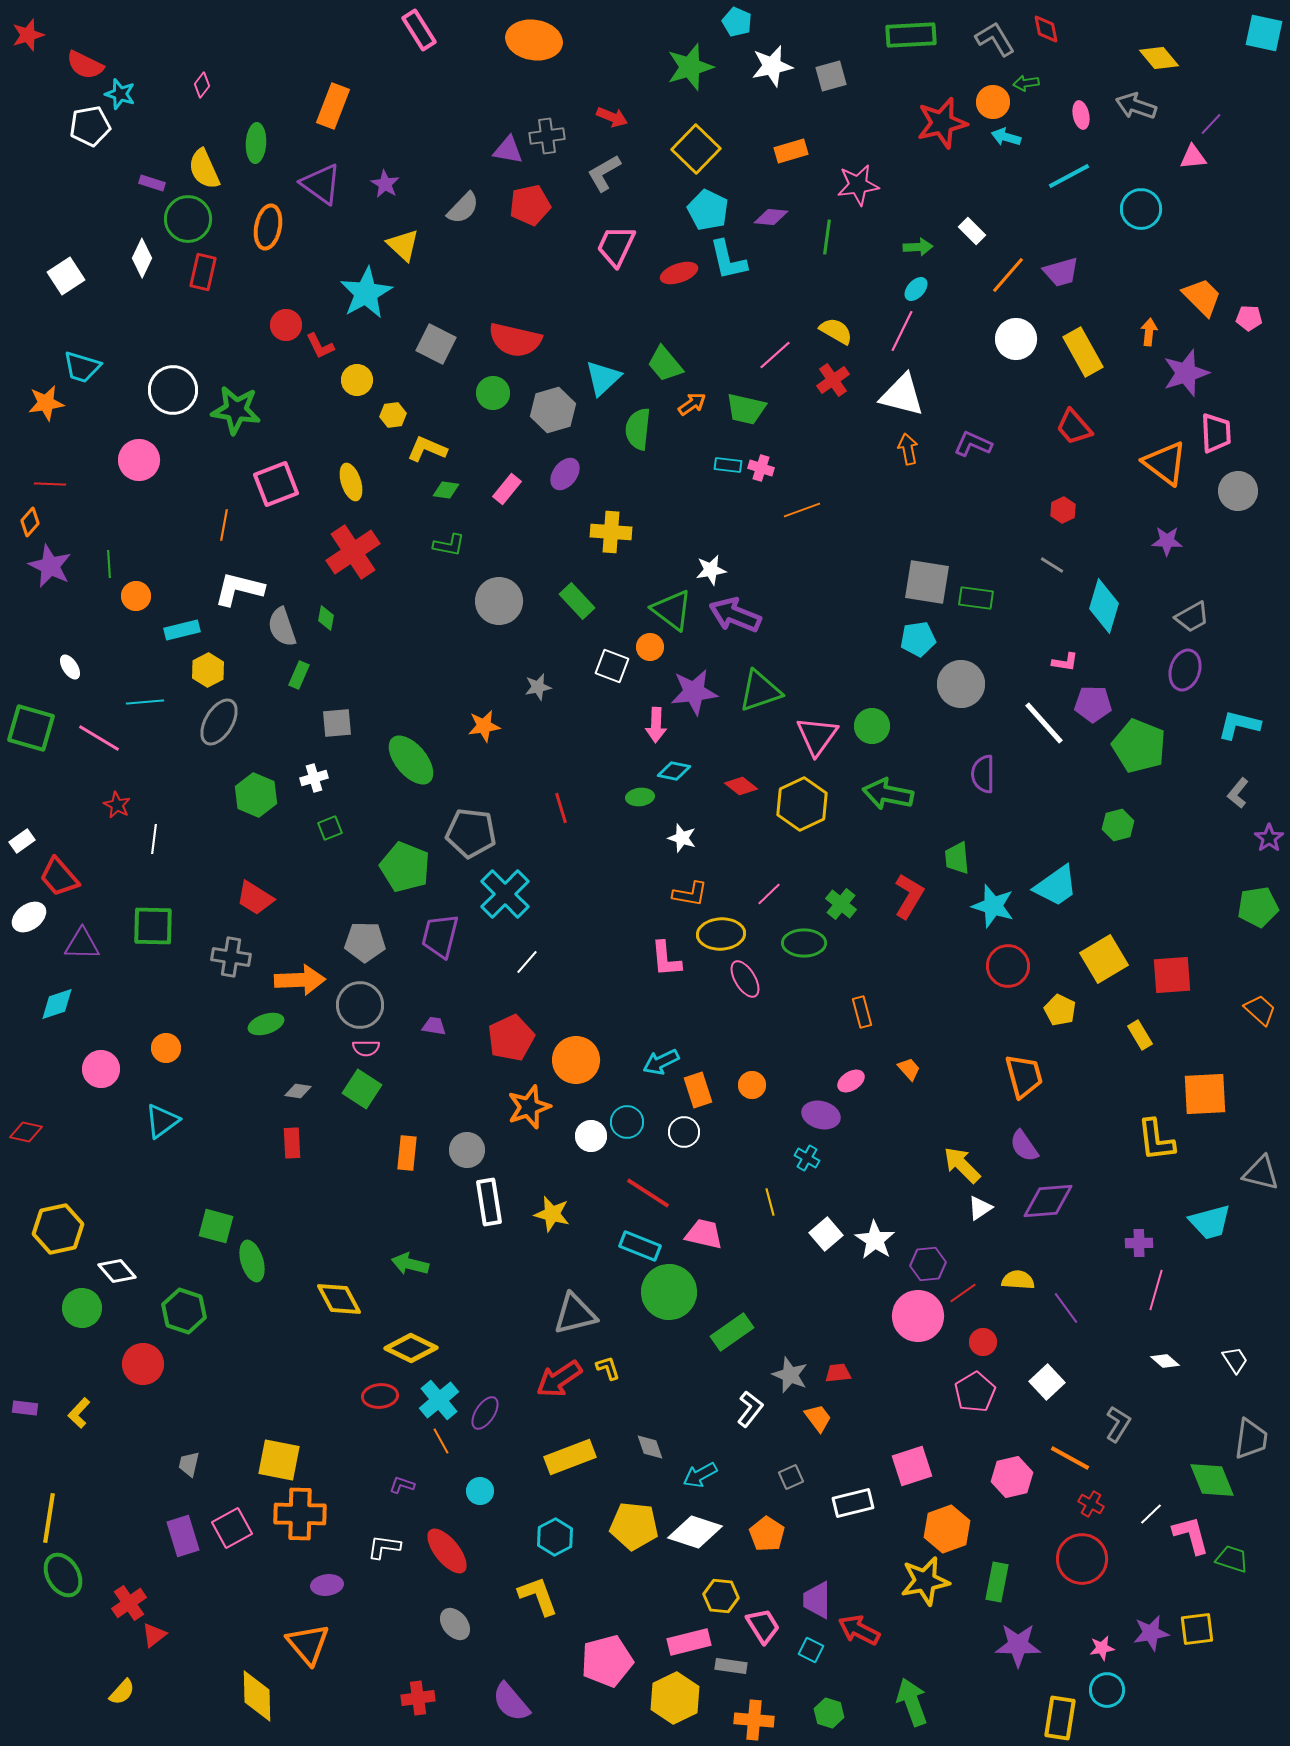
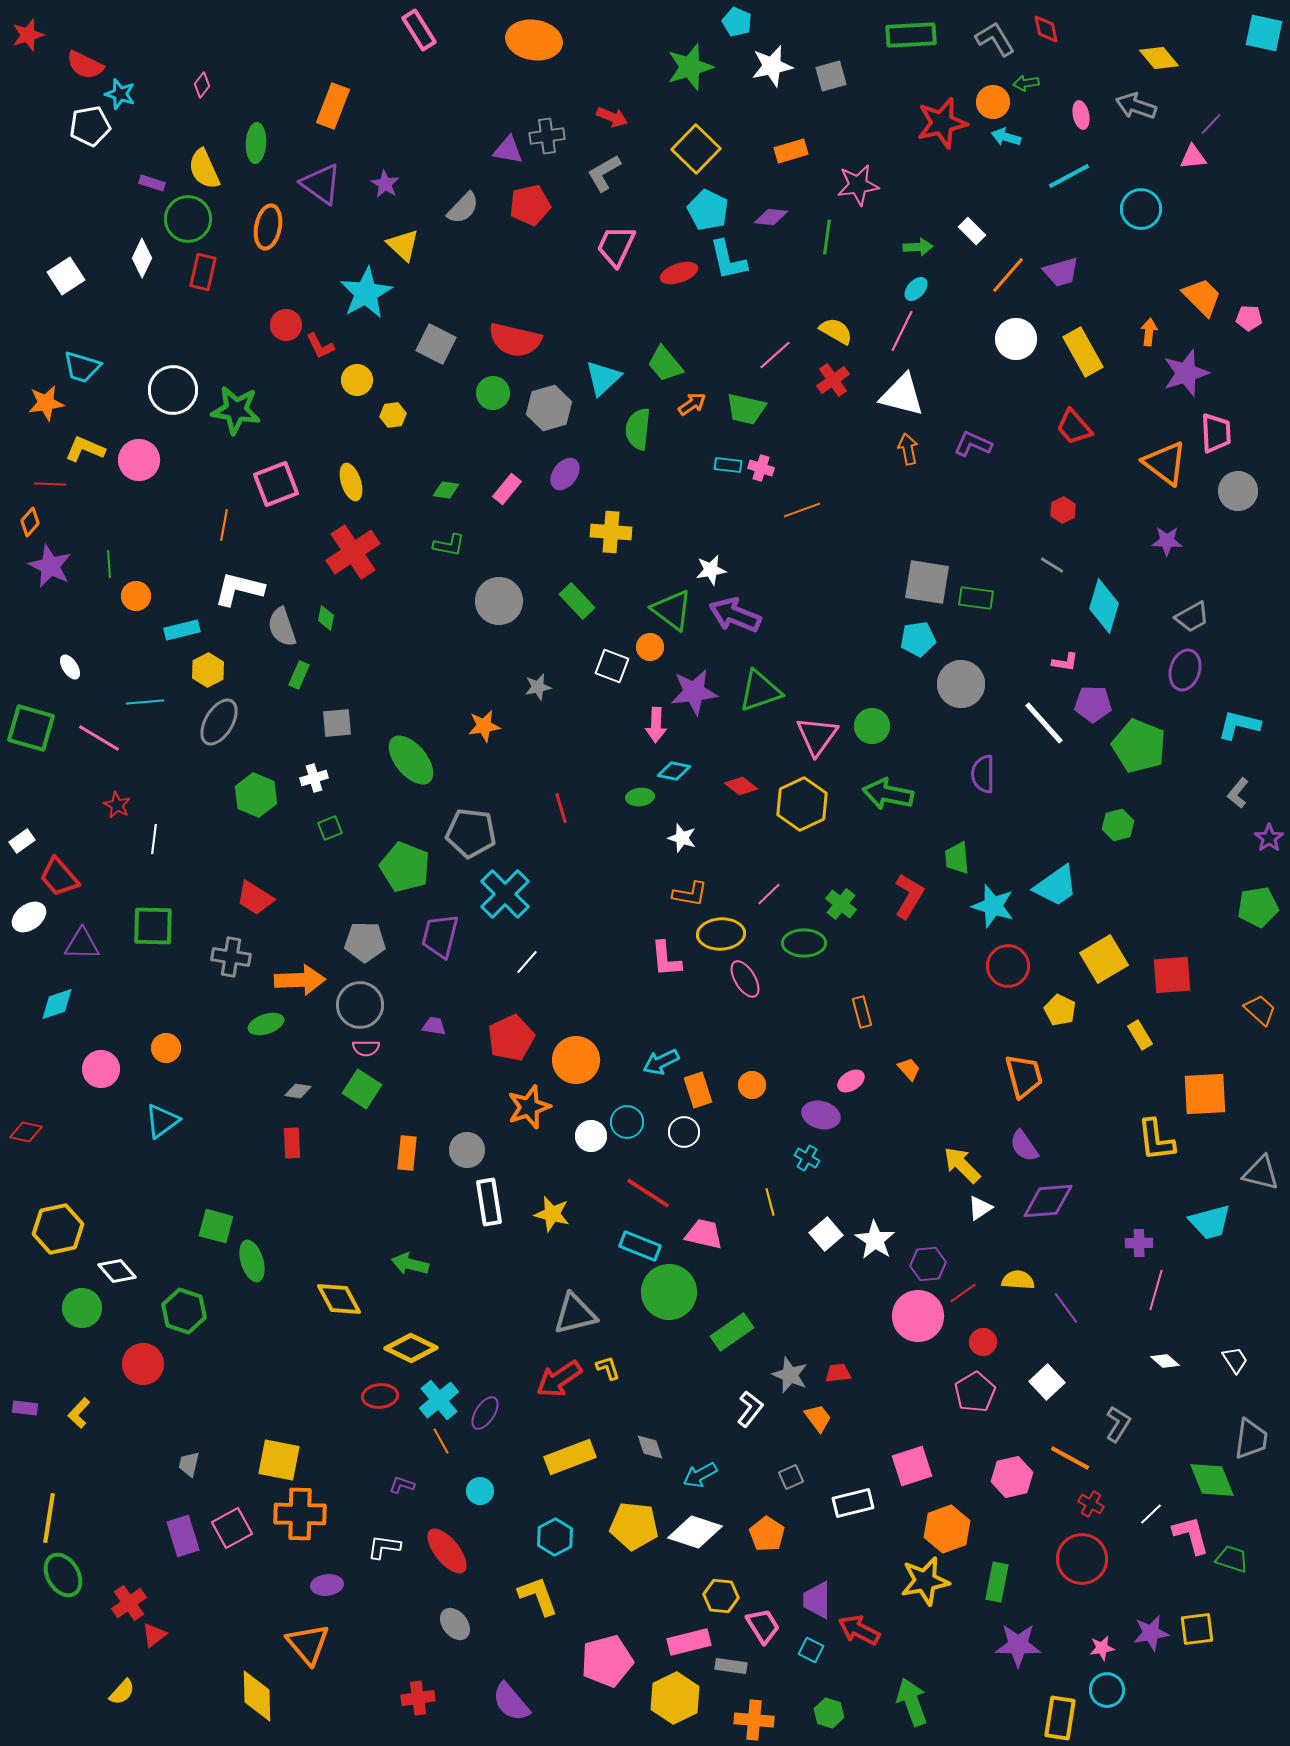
gray hexagon at (553, 410): moved 4 px left, 2 px up
yellow L-shape at (427, 449): moved 342 px left
